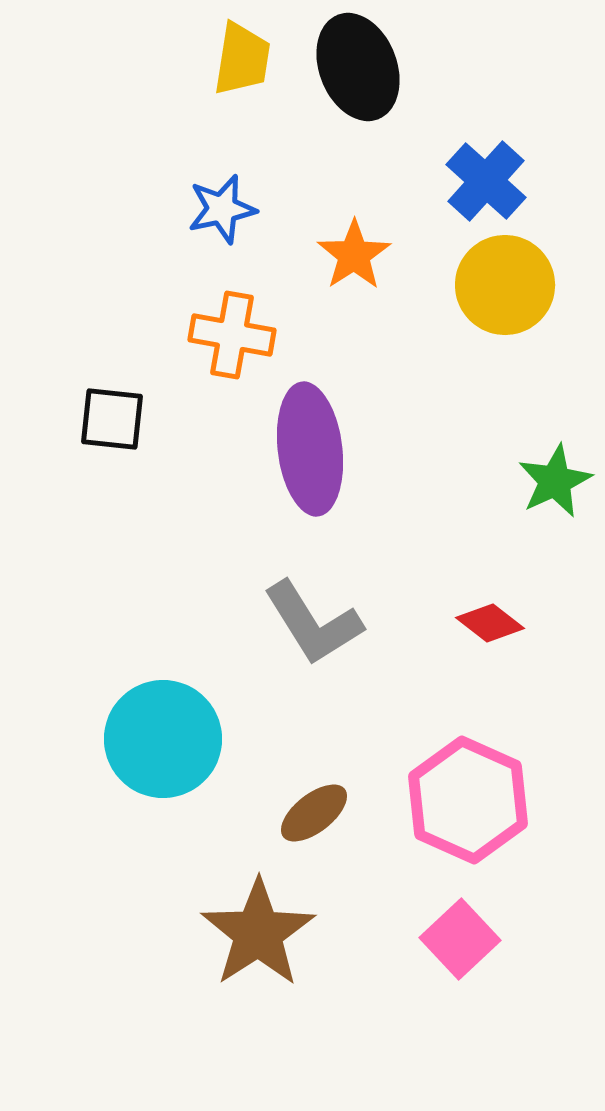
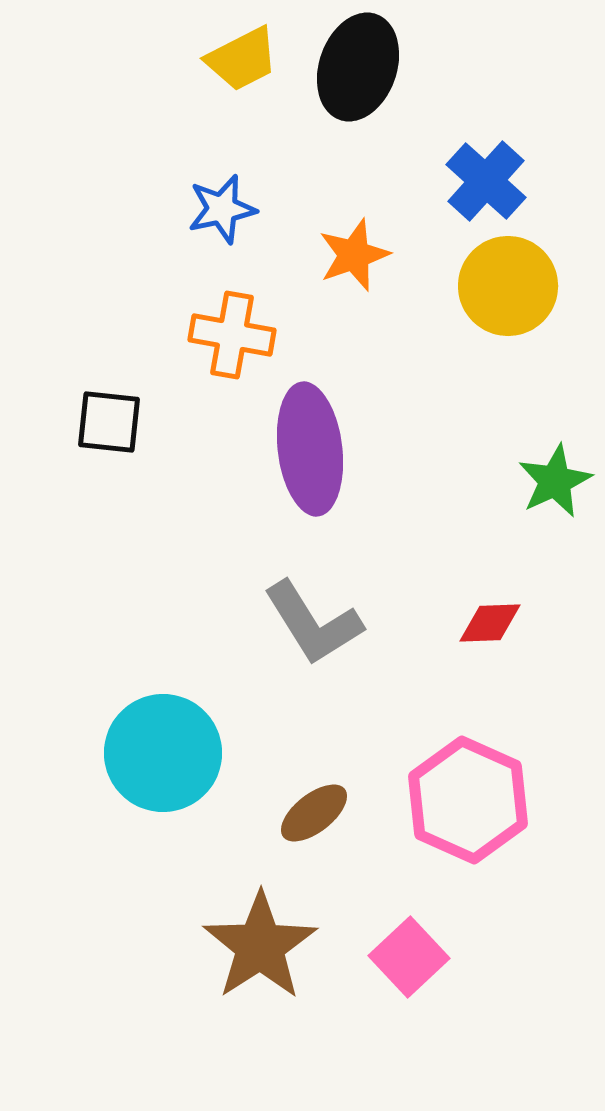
yellow trapezoid: rotated 54 degrees clockwise
black ellipse: rotated 40 degrees clockwise
orange star: rotated 14 degrees clockwise
yellow circle: moved 3 px right, 1 px down
black square: moved 3 px left, 3 px down
red diamond: rotated 40 degrees counterclockwise
cyan circle: moved 14 px down
brown star: moved 2 px right, 13 px down
pink square: moved 51 px left, 18 px down
